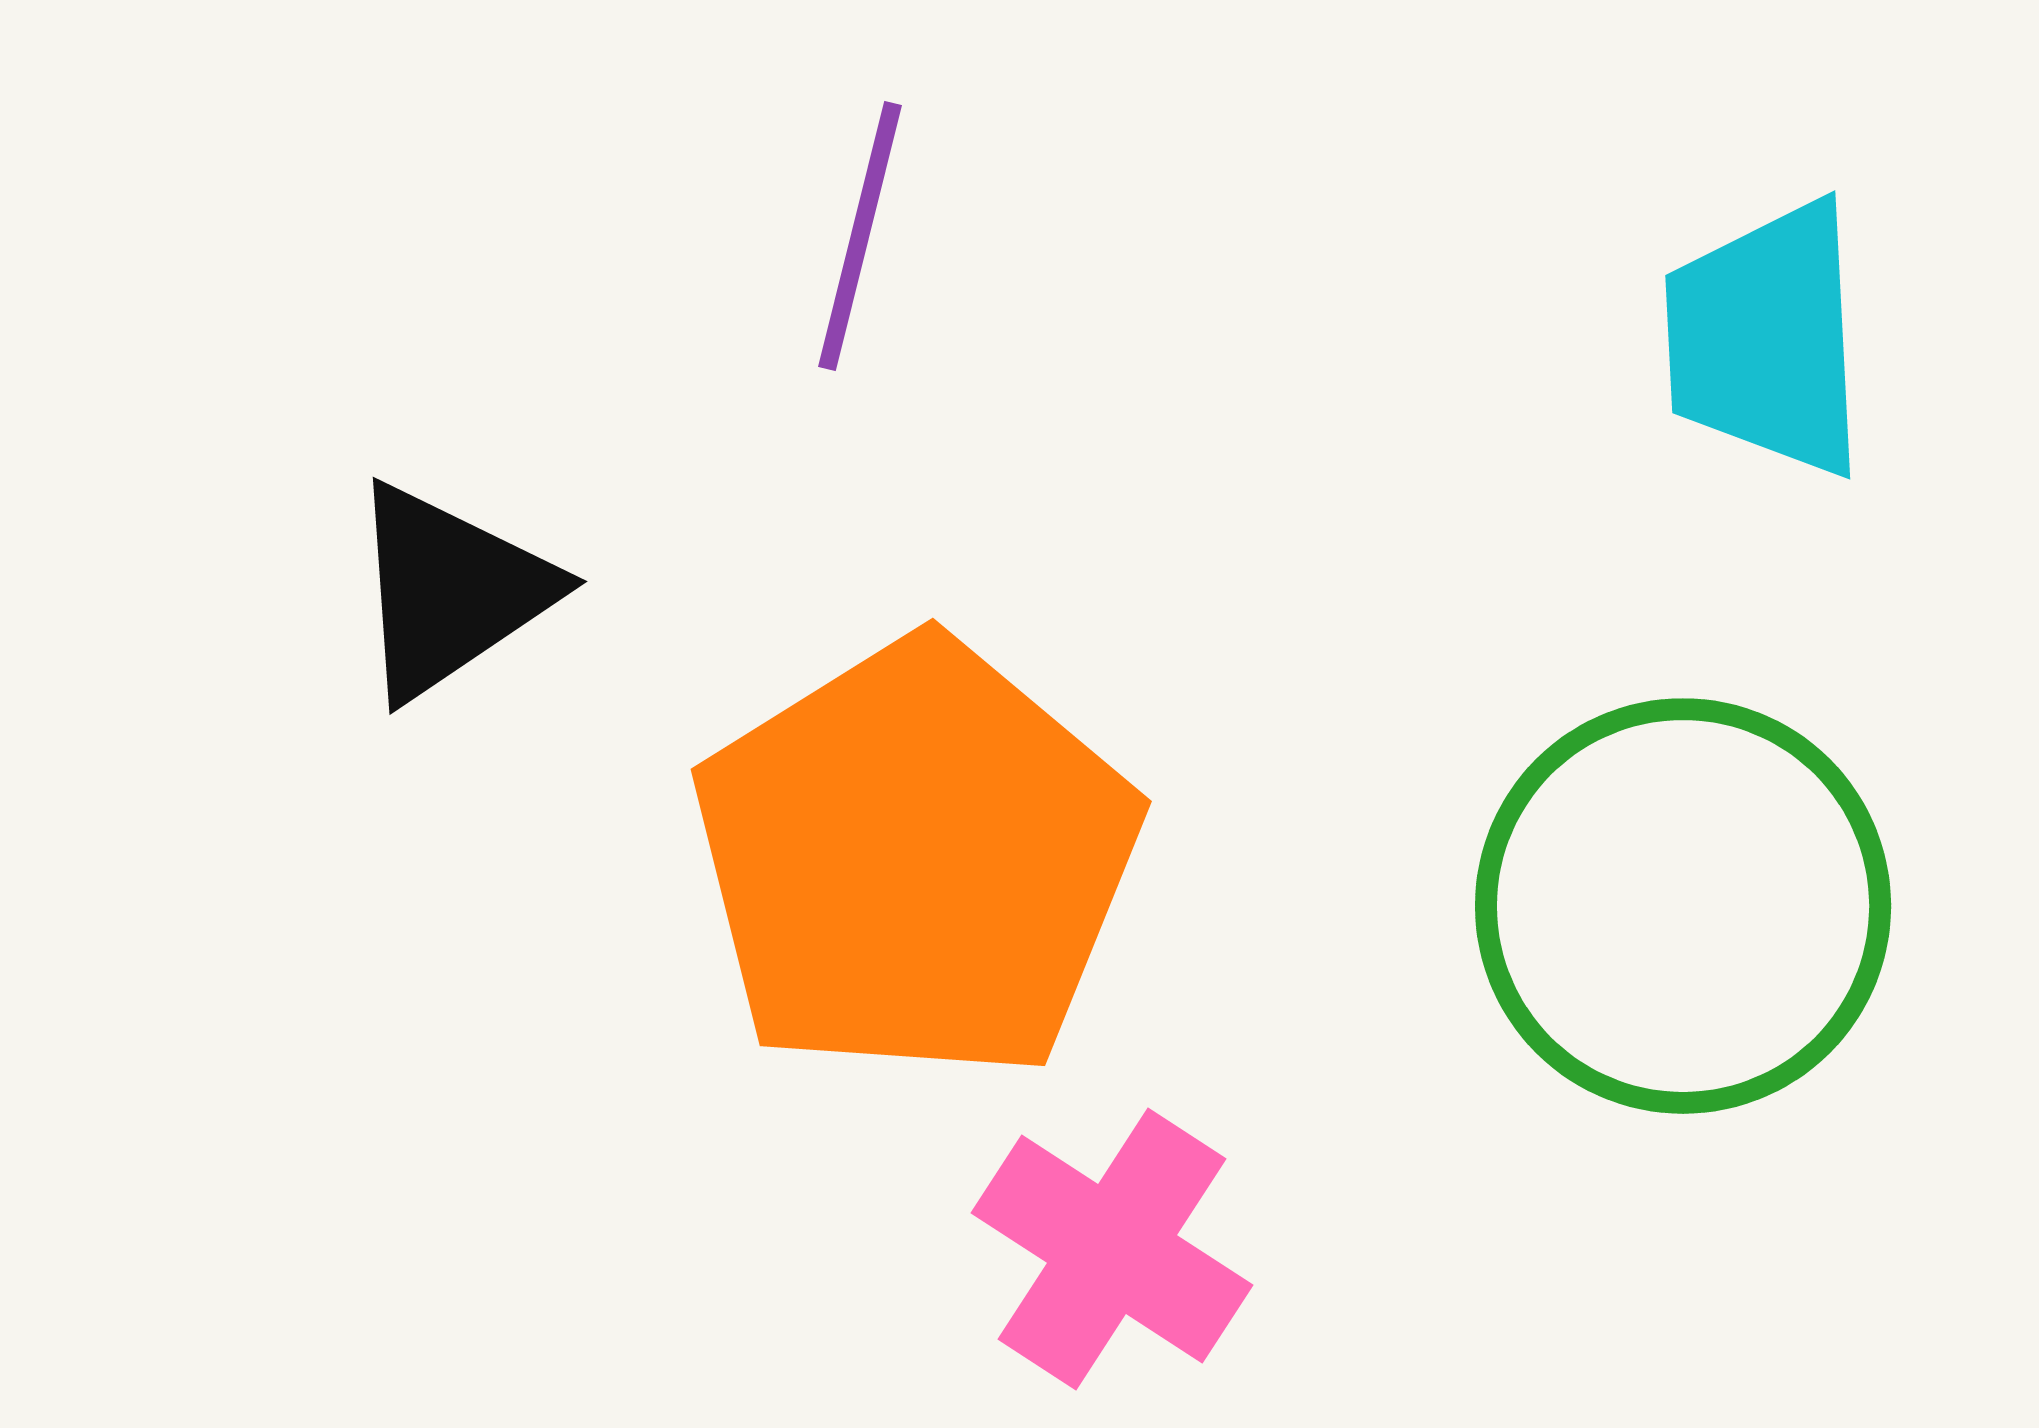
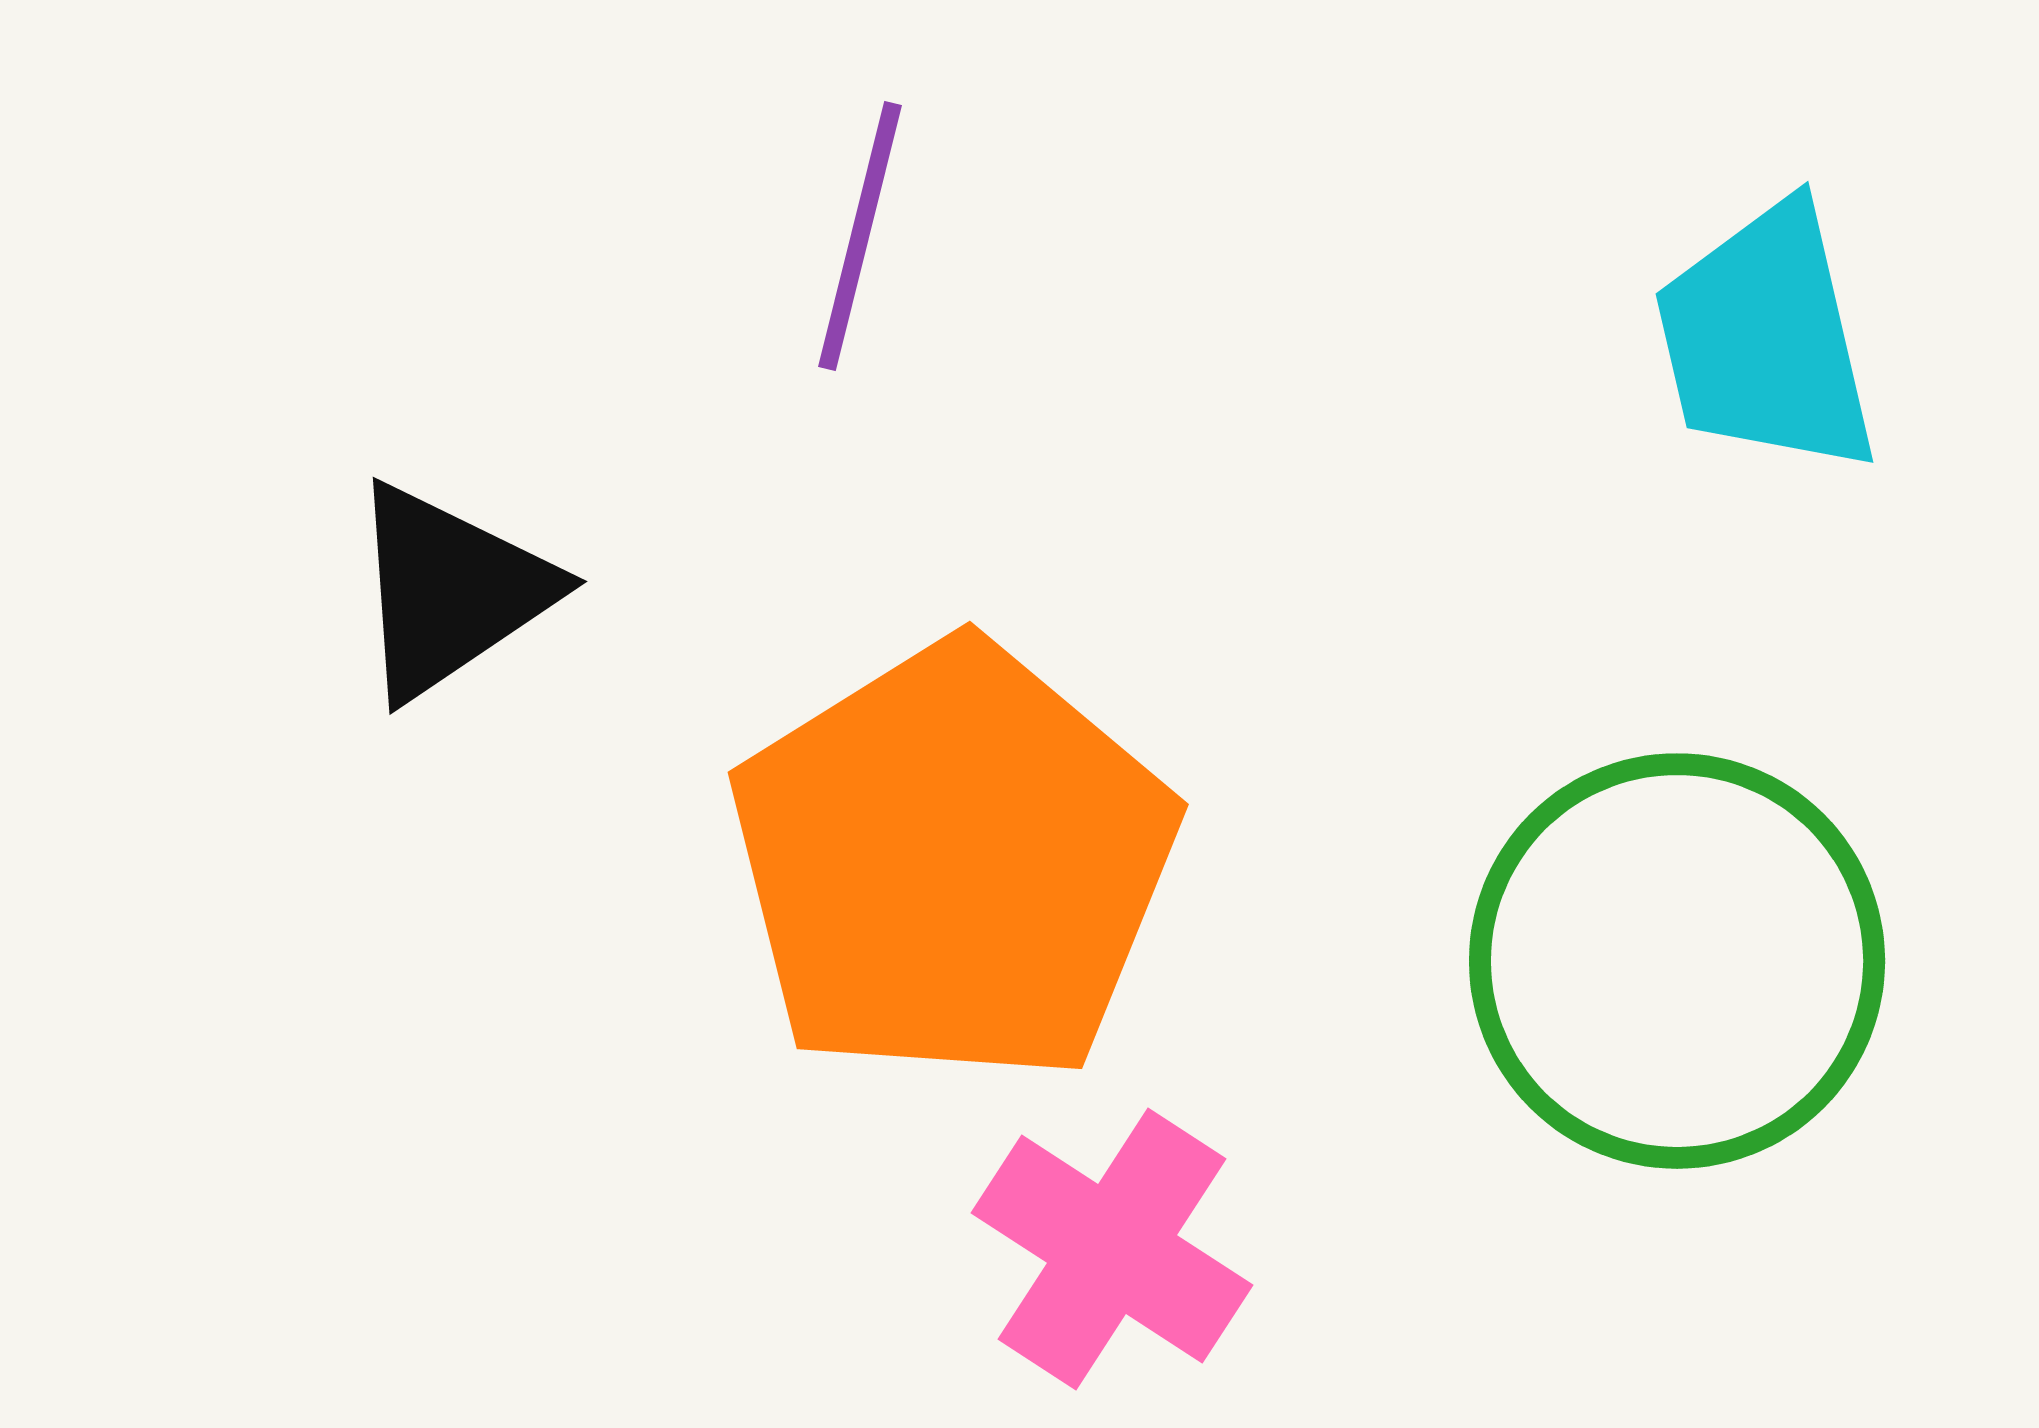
cyan trapezoid: rotated 10 degrees counterclockwise
orange pentagon: moved 37 px right, 3 px down
green circle: moved 6 px left, 55 px down
